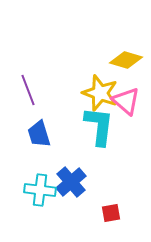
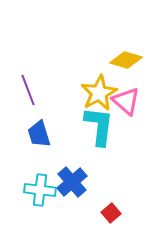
yellow star: moved 1 px left; rotated 24 degrees clockwise
blue cross: moved 1 px right
red square: rotated 30 degrees counterclockwise
